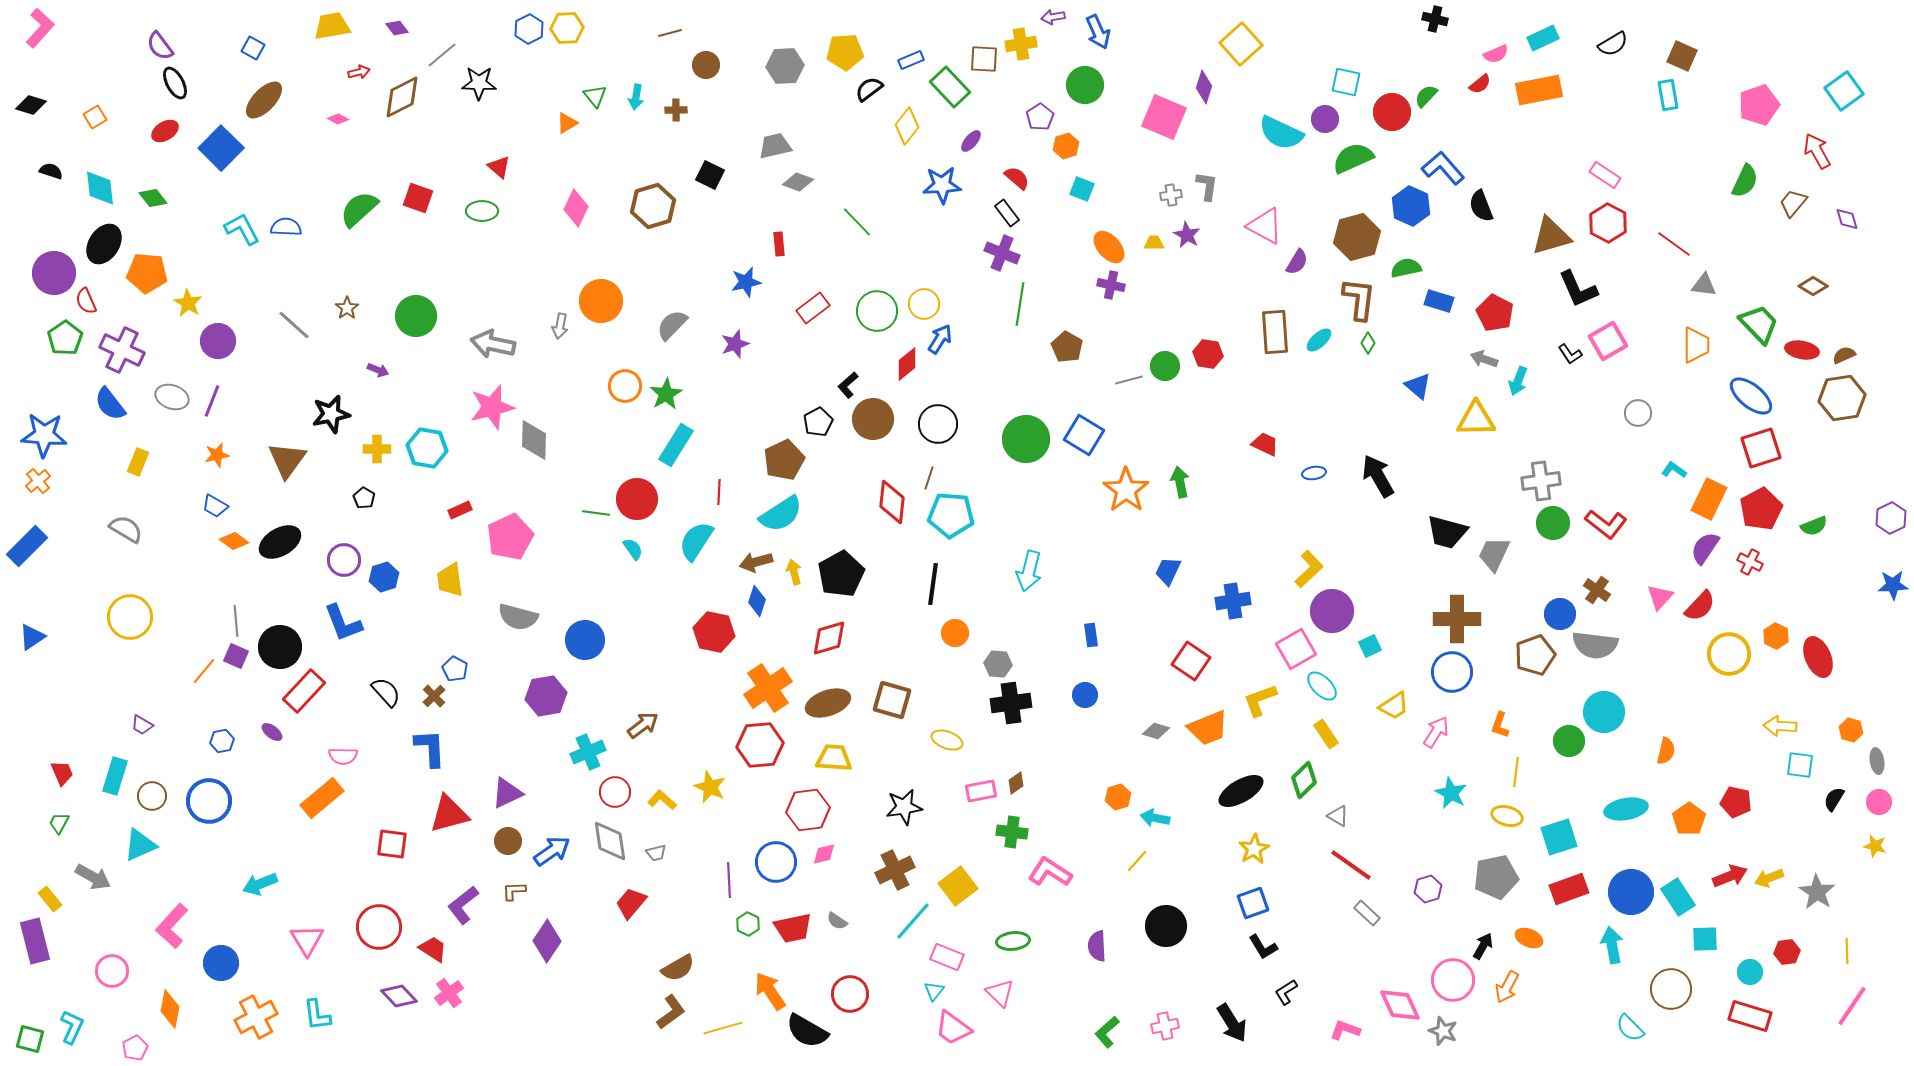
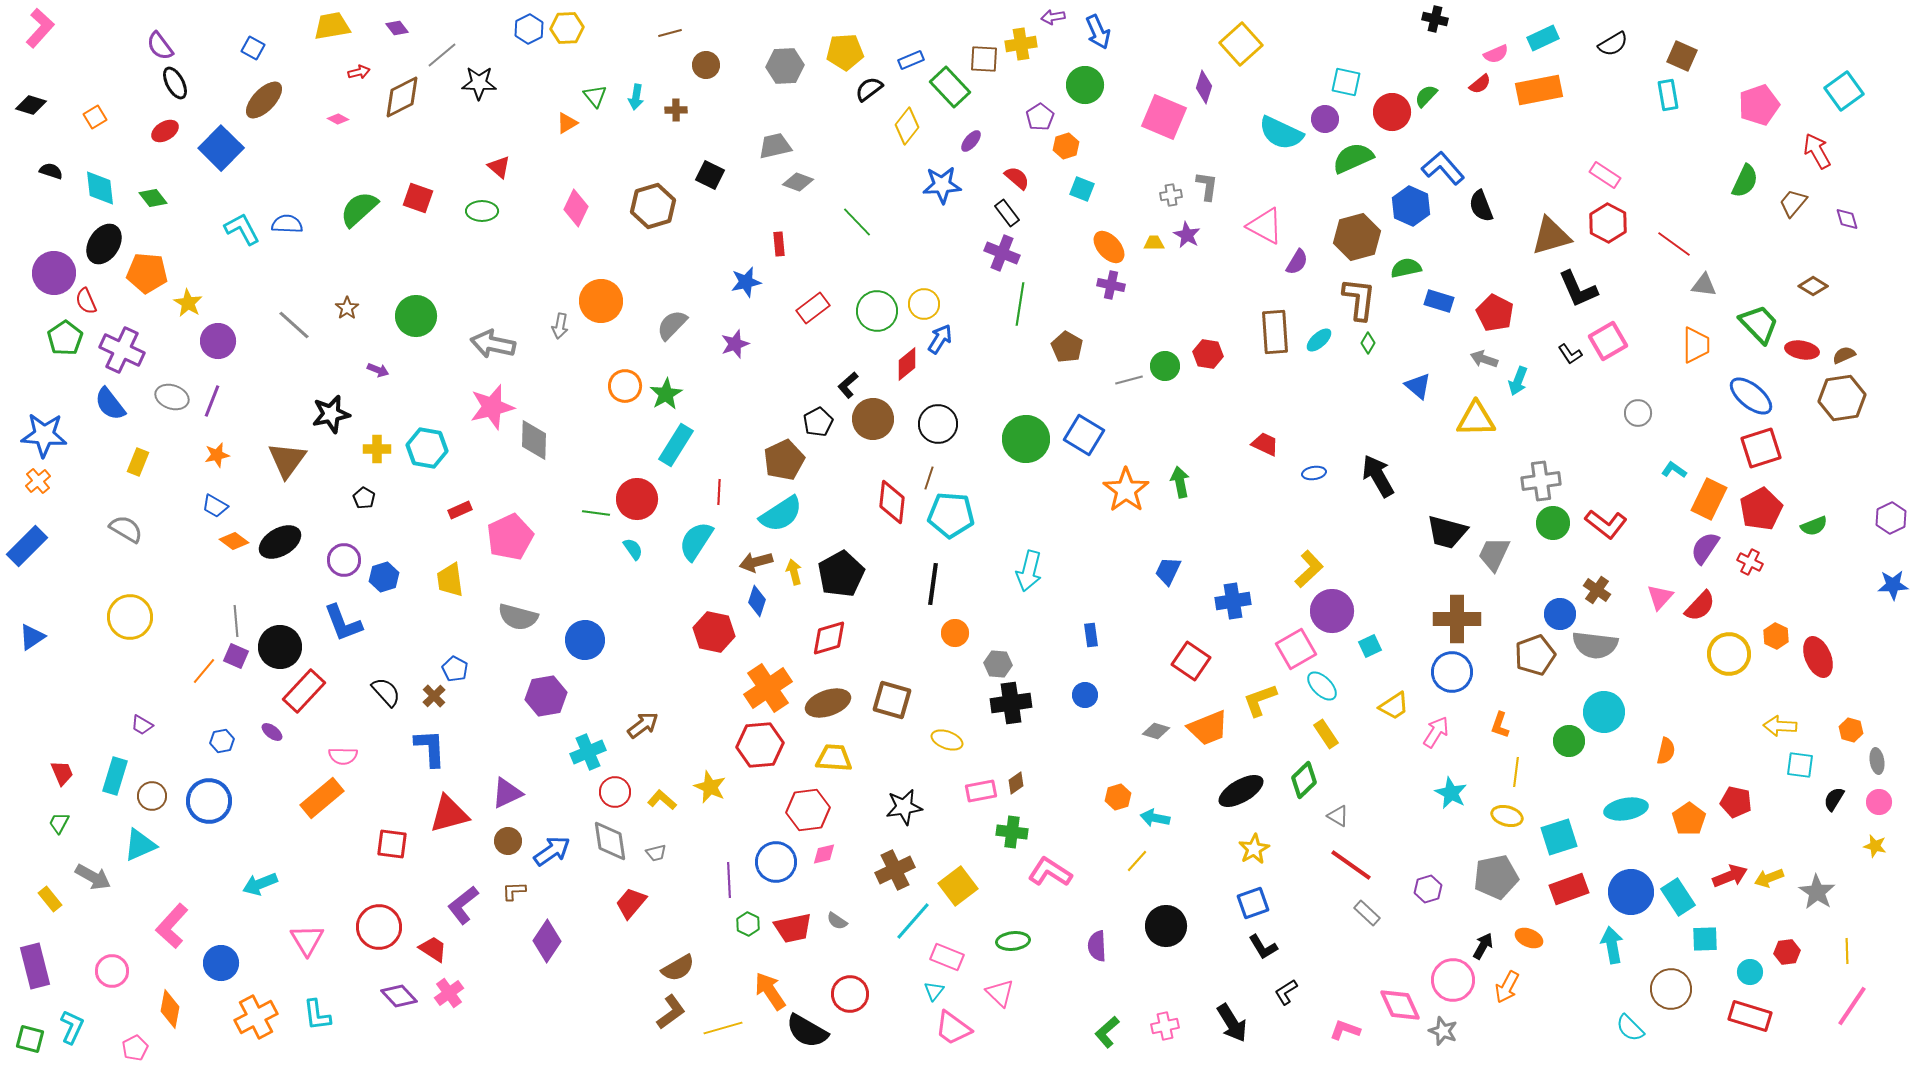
blue semicircle at (286, 227): moved 1 px right, 3 px up
purple rectangle at (35, 941): moved 25 px down
